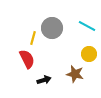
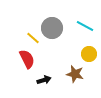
cyan line: moved 2 px left
yellow line: rotated 64 degrees counterclockwise
